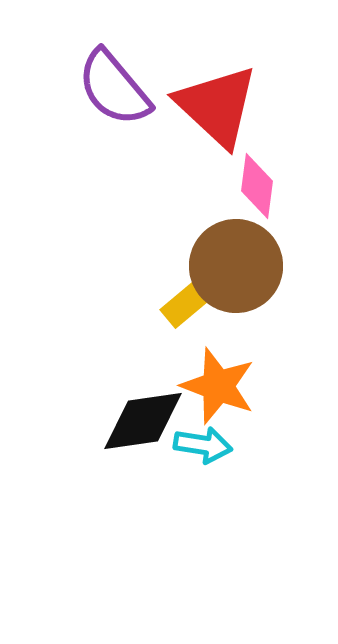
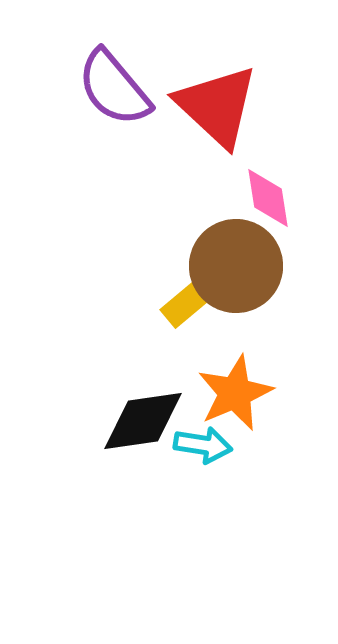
pink diamond: moved 11 px right, 12 px down; rotated 16 degrees counterclockwise
orange star: moved 17 px right, 7 px down; rotated 28 degrees clockwise
